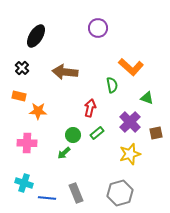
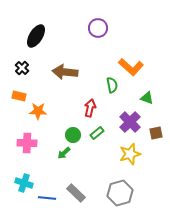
gray rectangle: rotated 24 degrees counterclockwise
